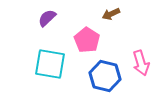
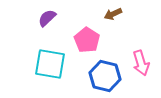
brown arrow: moved 2 px right
